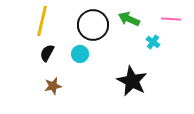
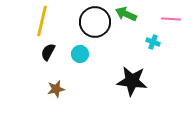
green arrow: moved 3 px left, 5 px up
black circle: moved 2 px right, 3 px up
cyan cross: rotated 16 degrees counterclockwise
black semicircle: moved 1 px right, 1 px up
black star: rotated 20 degrees counterclockwise
brown star: moved 3 px right, 3 px down
